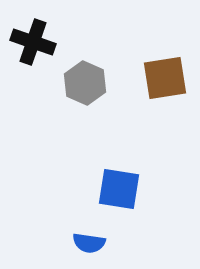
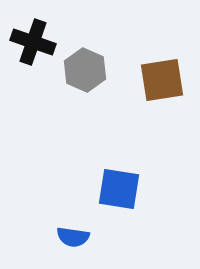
brown square: moved 3 px left, 2 px down
gray hexagon: moved 13 px up
blue semicircle: moved 16 px left, 6 px up
